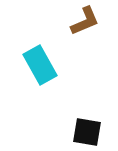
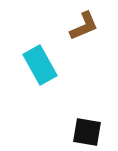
brown L-shape: moved 1 px left, 5 px down
